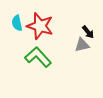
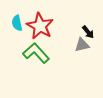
red star: rotated 12 degrees clockwise
green L-shape: moved 2 px left, 4 px up
